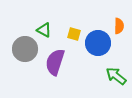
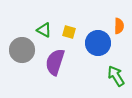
yellow square: moved 5 px left, 2 px up
gray circle: moved 3 px left, 1 px down
green arrow: rotated 20 degrees clockwise
